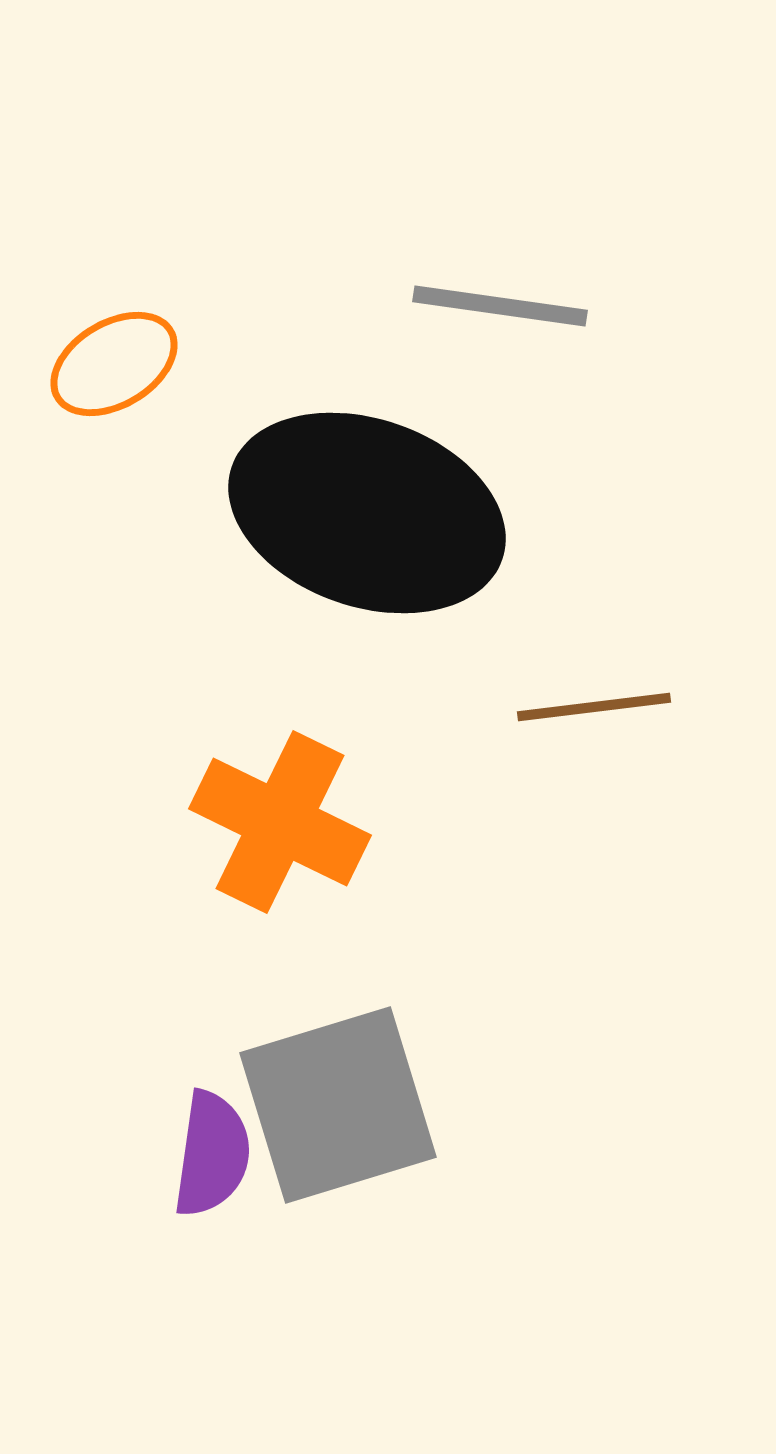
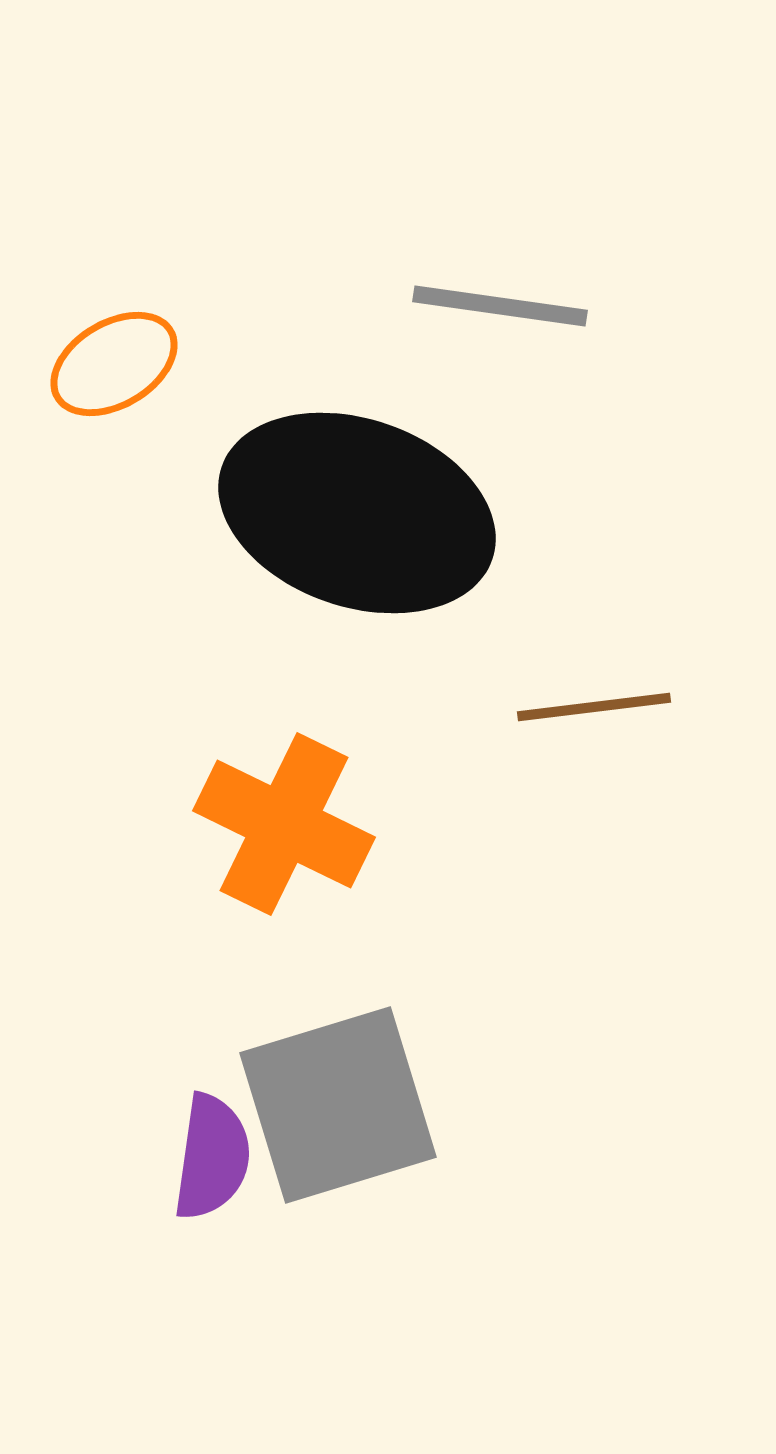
black ellipse: moved 10 px left
orange cross: moved 4 px right, 2 px down
purple semicircle: moved 3 px down
